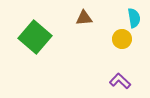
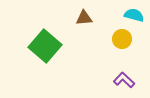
cyan semicircle: moved 3 px up; rotated 66 degrees counterclockwise
green square: moved 10 px right, 9 px down
purple L-shape: moved 4 px right, 1 px up
